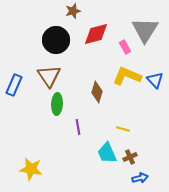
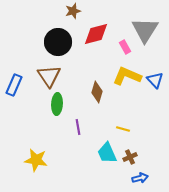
black circle: moved 2 px right, 2 px down
yellow star: moved 5 px right, 9 px up
